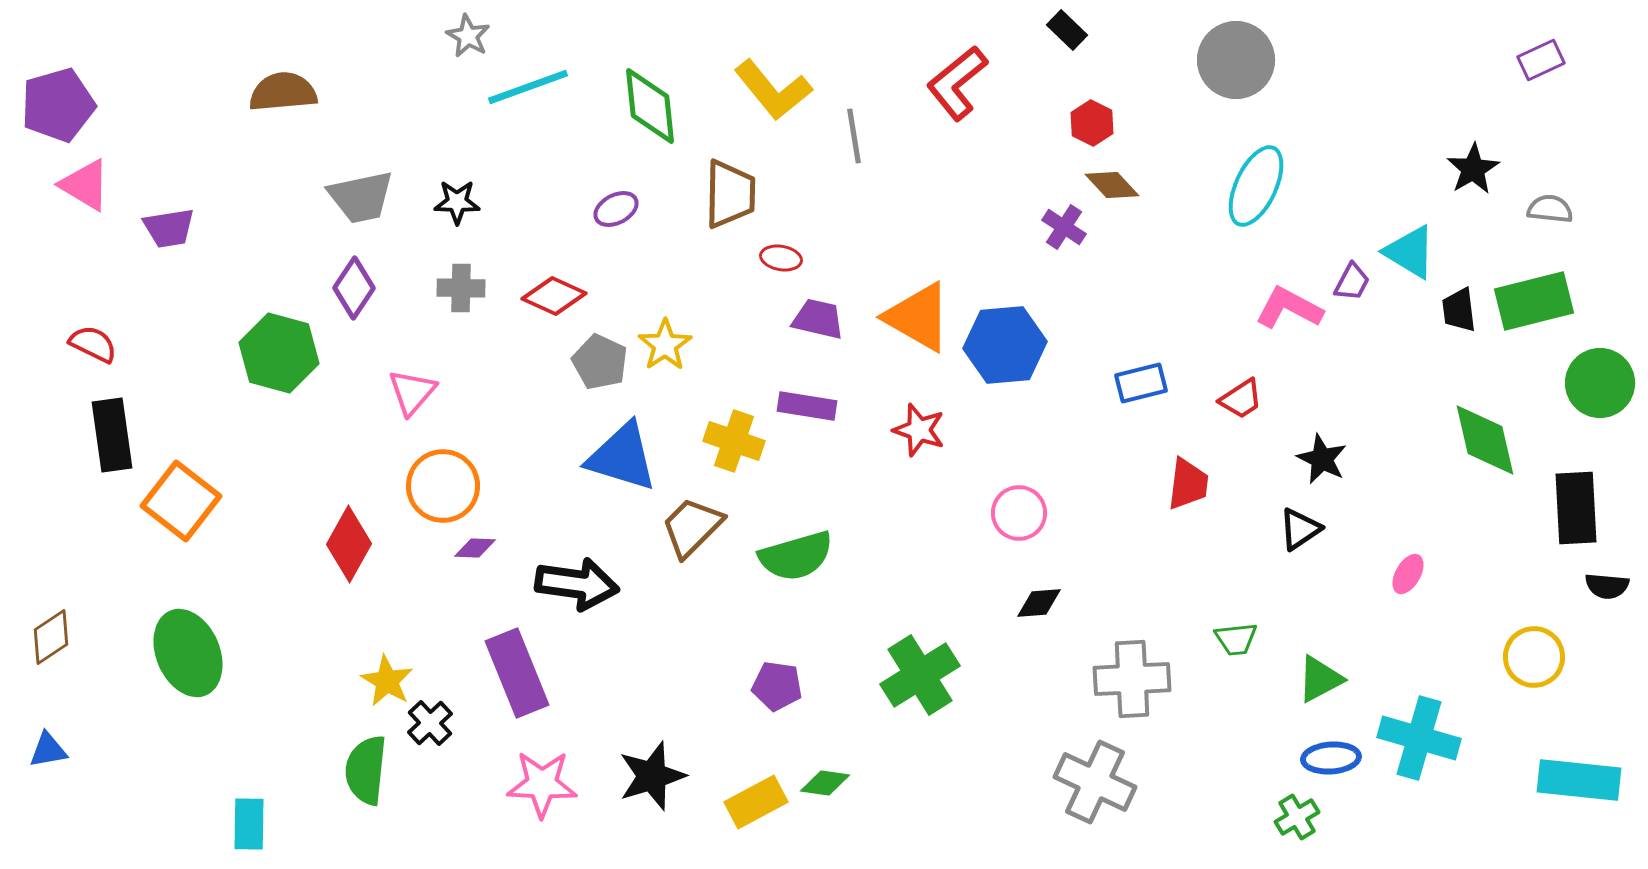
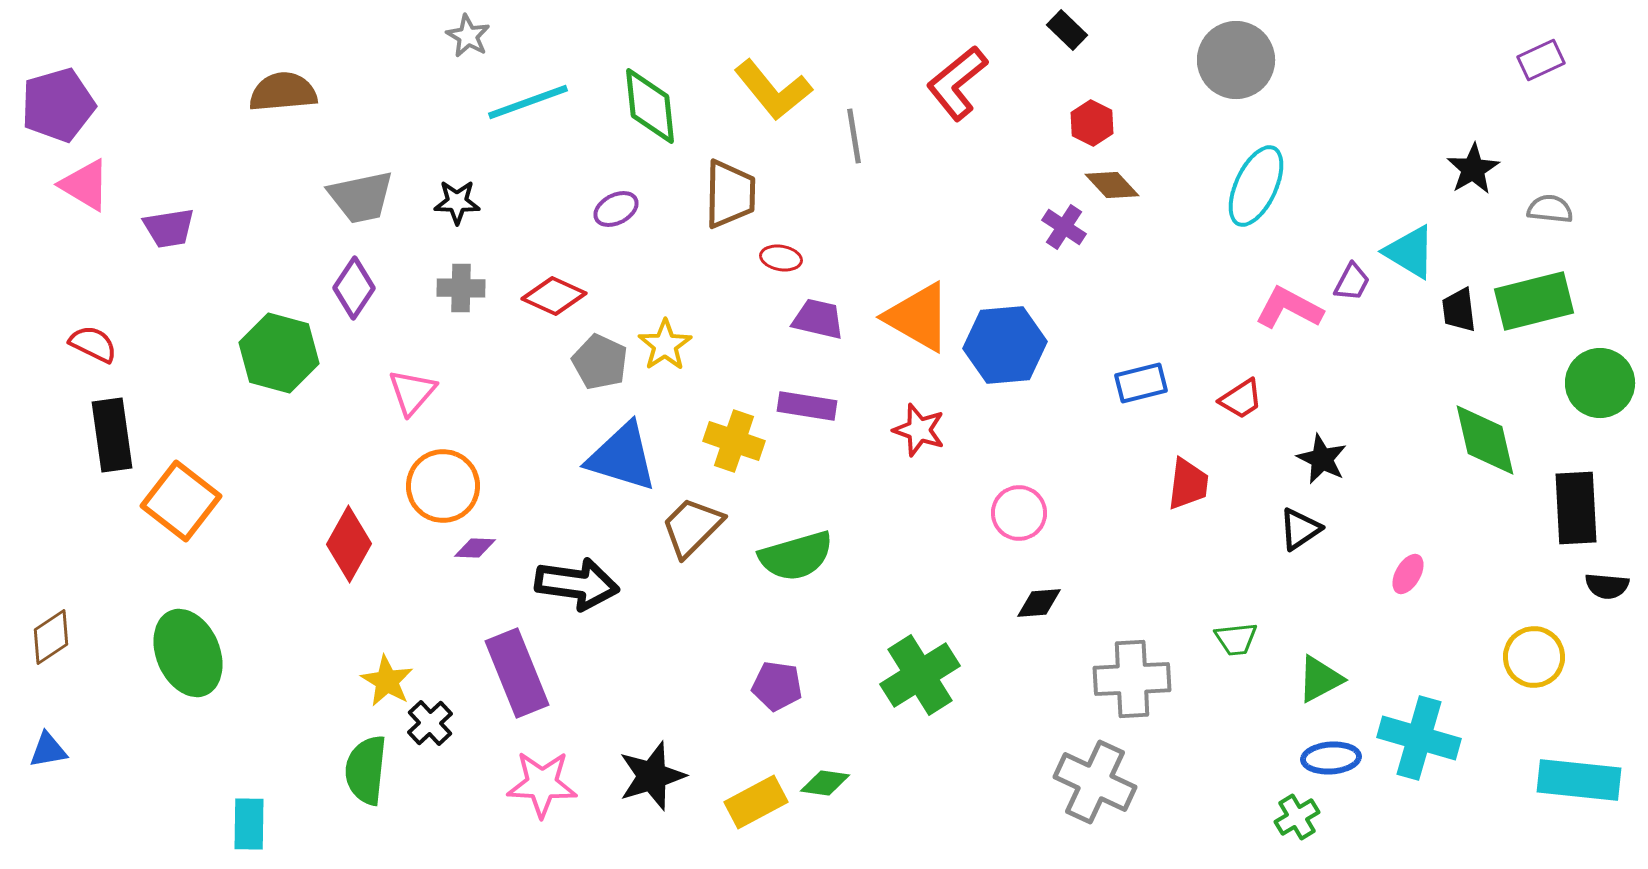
cyan line at (528, 87): moved 15 px down
